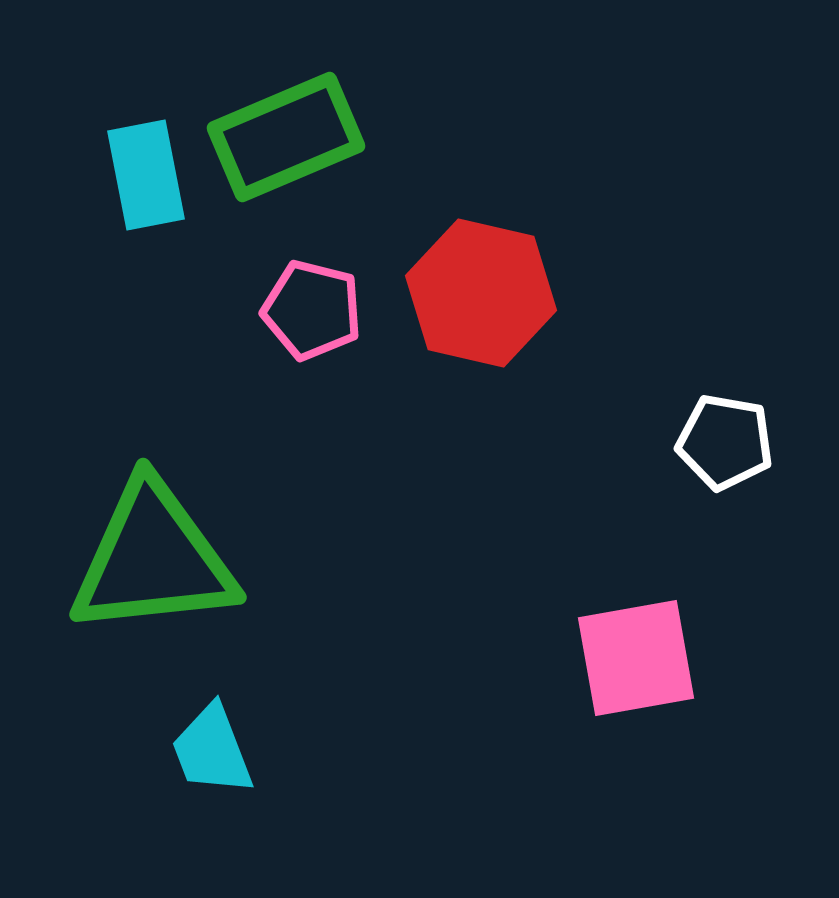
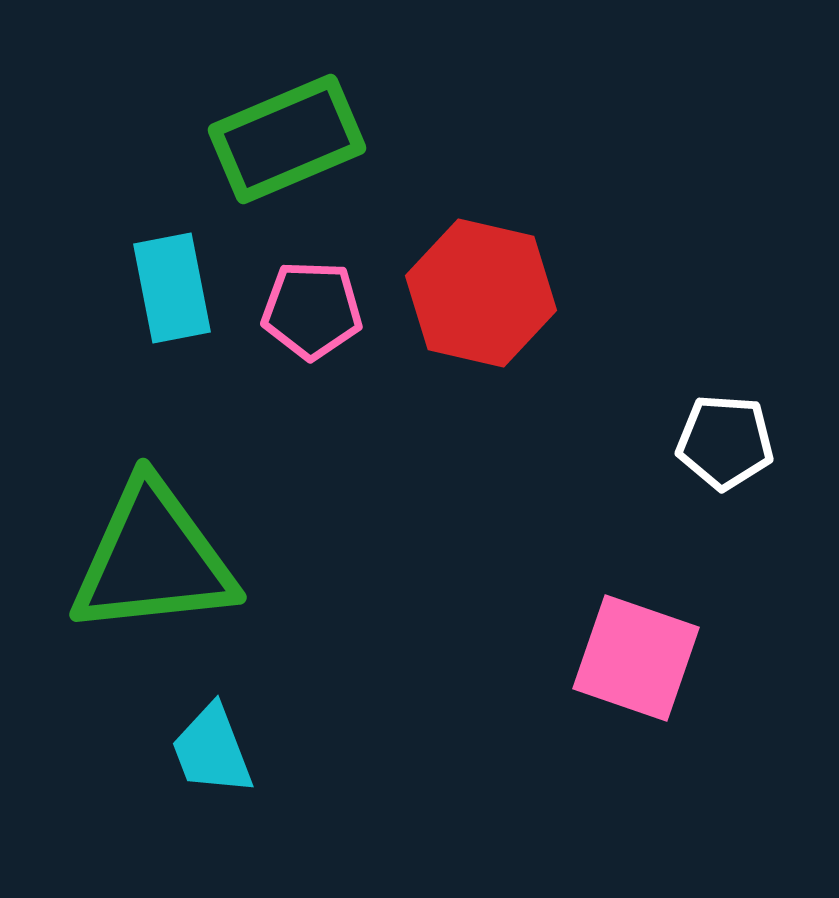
green rectangle: moved 1 px right, 2 px down
cyan rectangle: moved 26 px right, 113 px down
pink pentagon: rotated 12 degrees counterclockwise
white pentagon: rotated 6 degrees counterclockwise
pink square: rotated 29 degrees clockwise
